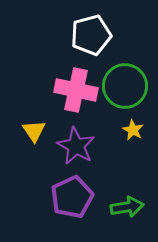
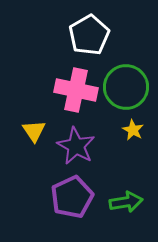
white pentagon: moved 2 px left; rotated 15 degrees counterclockwise
green circle: moved 1 px right, 1 px down
green arrow: moved 1 px left, 5 px up
